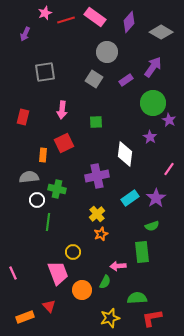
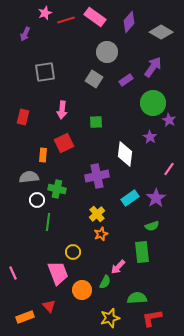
pink arrow at (118, 266): moved 1 px down; rotated 42 degrees counterclockwise
